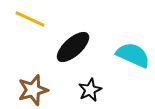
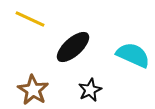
brown star: rotated 24 degrees counterclockwise
